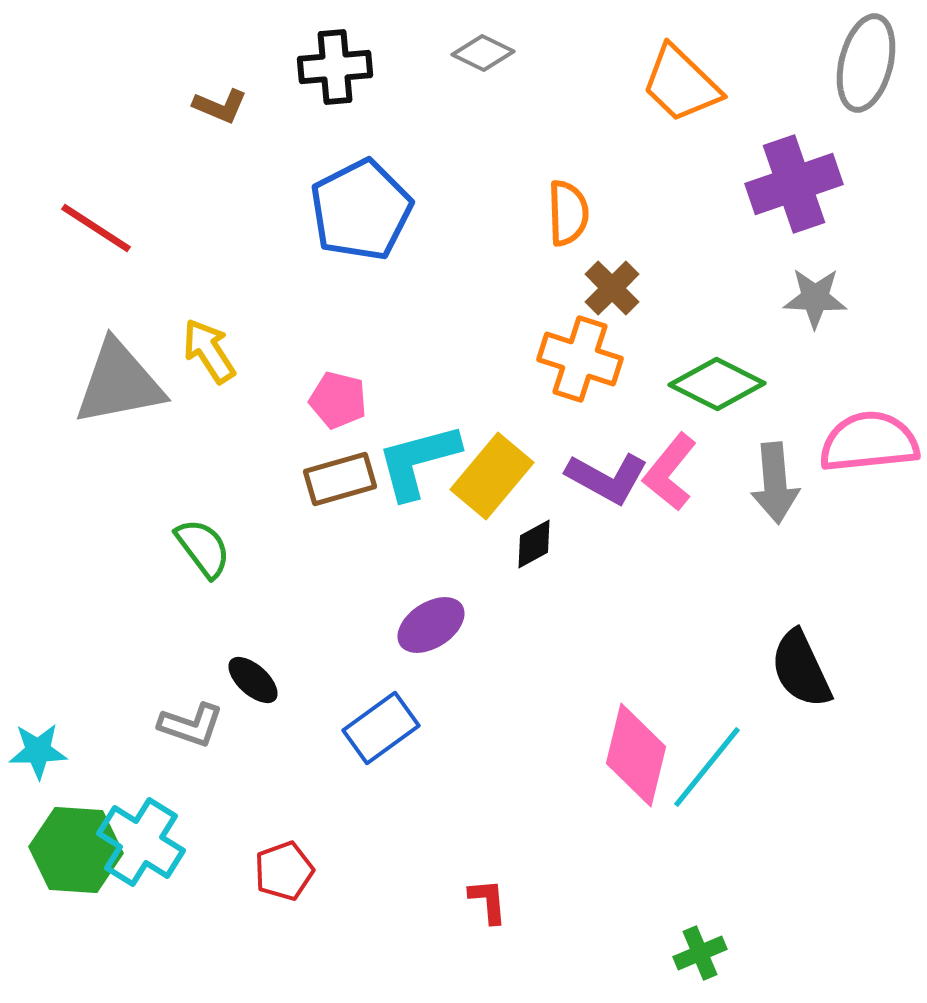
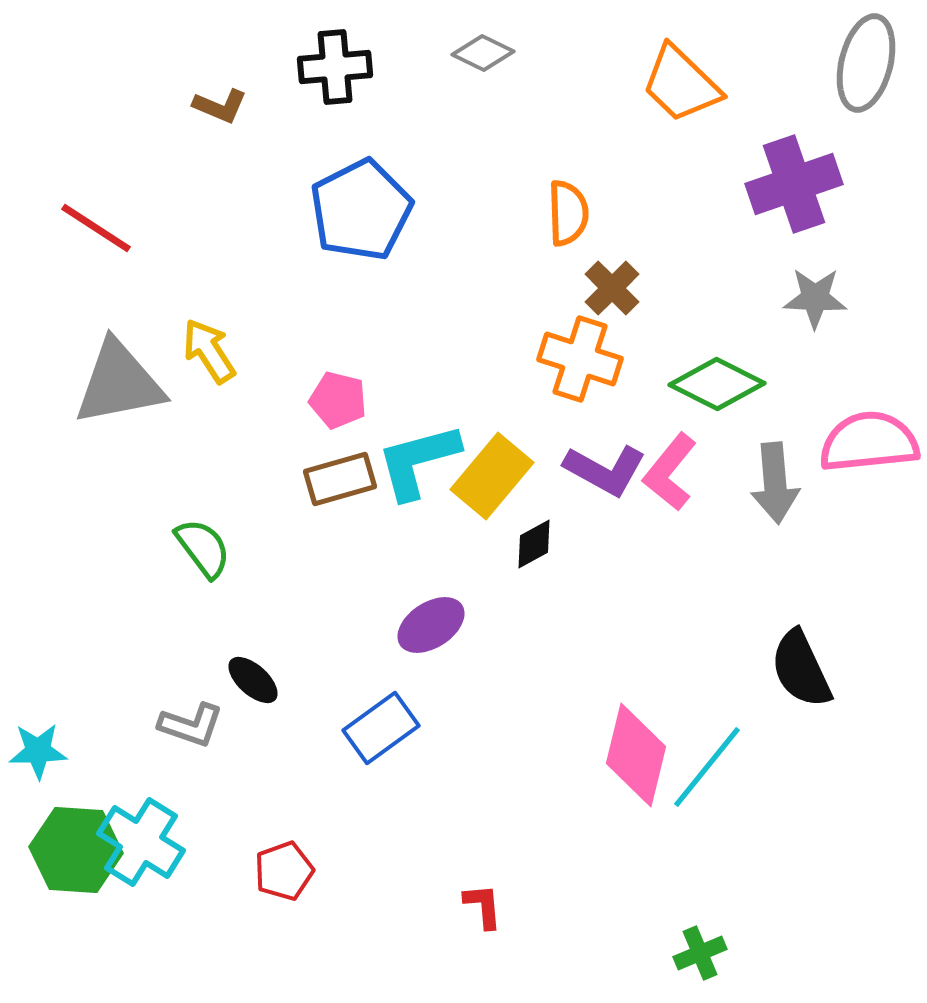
purple L-shape: moved 2 px left, 8 px up
red L-shape: moved 5 px left, 5 px down
